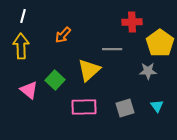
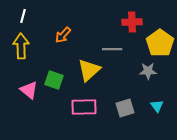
green square: moved 1 px left; rotated 24 degrees counterclockwise
